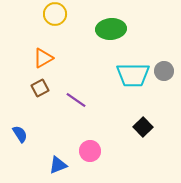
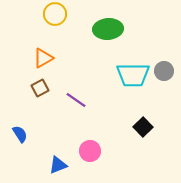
green ellipse: moved 3 px left
